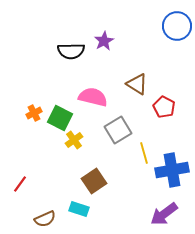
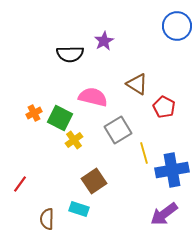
black semicircle: moved 1 px left, 3 px down
brown semicircle: moved 2 px right; rotated 115 degrees clockwise
